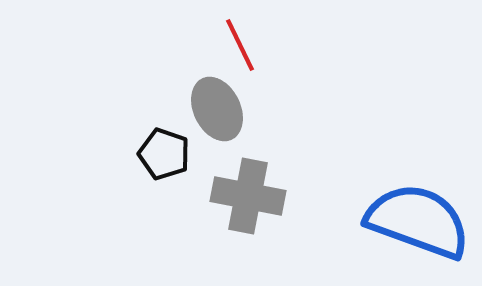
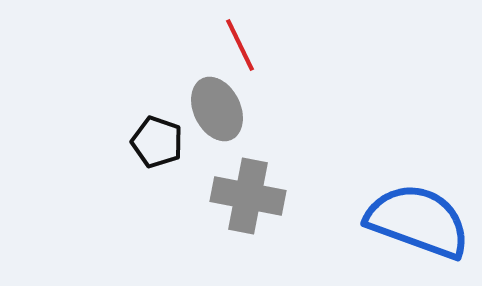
black pentagon: moved 7 px left, 12 px up
